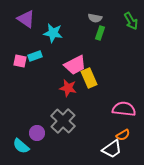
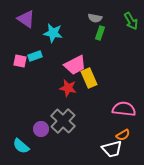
purple circle: moved 4 px right, 4 px up
white trapezoid: rotated 20 degrees clockwise
